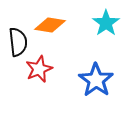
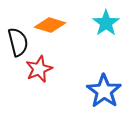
orange diamond: rotated 8 degrees clockwise
black semicircle: rotated 8 degrees counterclockwise
blue star: moved 8 px right, 11 px down
